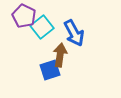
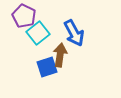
cyan square: moved 4 px left, 6 px down
blue square: moved 3 px left, 3 px up
